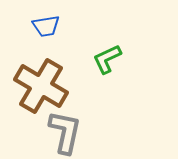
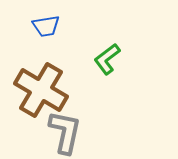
green L-shape: rotated 12 degrees counterclockwise
brown cross: moved 4 px down
